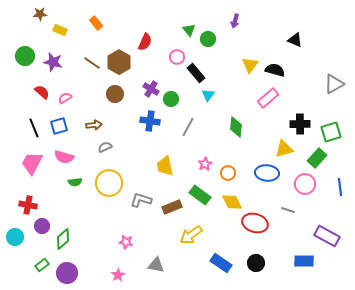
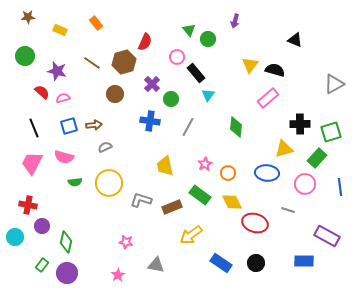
brown star at (40, 14): moved 12 px left, 3 px down
purple star at (53, 62): moved 4 px right, 9 px down
brown hexagon at (119, 62): moved 5 px right; rotated 15 degrees clockwise
purple cross at (151, 89): moved 1 px right, 5 px up; rotated 14 degrees clockwise
pink semicircle at (65, 98): moved 2 px left; rotated 16 degrees clockwise
blue square at (59, 126): moved 10 px right
green diamond at (63, 239): moved 3 px right, 3 px down; rotated 35 degrees counterclockwise
green rectangle at (42, 265): rotated 16 degrees counterclockwise
